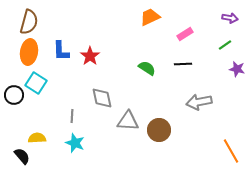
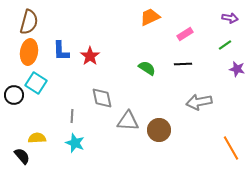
orange line: moved 3 px up
